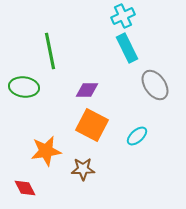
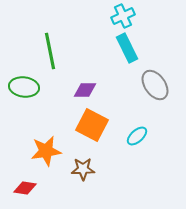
purple diamond: moved 2 px left
red diamond: rotated 55 degrees counterclockwise
